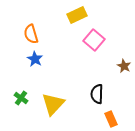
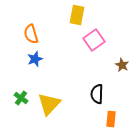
yellow rectangle: rotated 54 degrees counterclockwise
pink square: rotated 15 degrees clockwise
blue star: rotated 21 degrees clockwise
brown star: moved 2 px left, 1 px up
yellow triangle: moved 4 px left
orange rectangle: rotated 28 degrees clockwise
